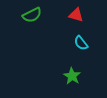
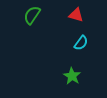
green semicircle: rotated 150 degrees clockwise
cyan semicircle: rotated 105 degrees counterclockwise
